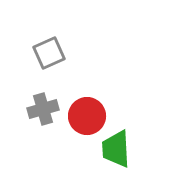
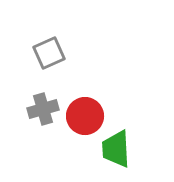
red circle: moved 2 px left
